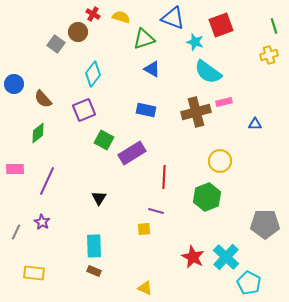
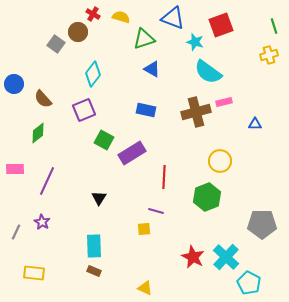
gray pentagon at (265, 224): moved 3 px left
